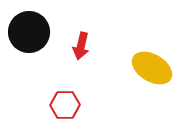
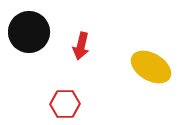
yellow ellipse: moved 1 px left, 1 px up
red hexagon: moved 1 px up
